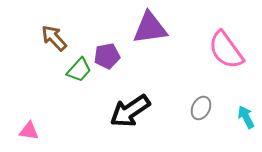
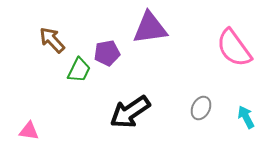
brown arrow: moved 2 px left, 2 px down
pink semicircle: moved 8 px right, 2 px up
purple pentagon: moved 3 px up
green trapezoid: rotated 16 degrees counterclockwise
black arrow: moved 1 px down
